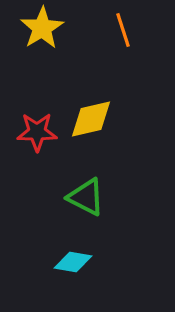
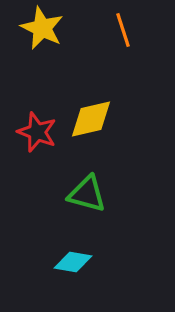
yellow star: rotated 15 degrees counterclockwise
red star: rotated 21 degrees clockwise
green triangle: moved 1 px right, 3 px up; rotated 12 degrees counterclockwise
